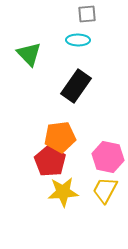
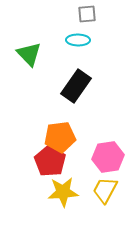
pink hexagon: rotated 20 degrees counterclockwise
